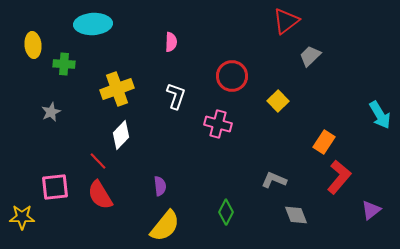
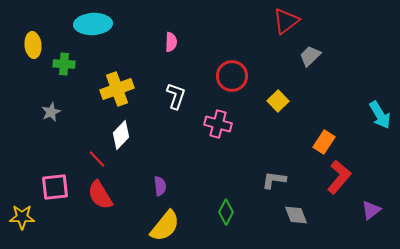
red line: moved 1 px left, 2 px up
gray L-shape: rotated 15 degrees counterclockwise
